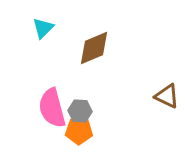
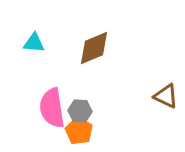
cyan triangle: moved 9 px left, 15 px down; rotated 50 degrees clockwise
brown triangle: moved 1 px left
pink semicircle: rotated 6 degrees clockwise
orange pentagon: rotated 28 degrees clockwise
